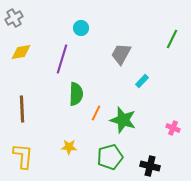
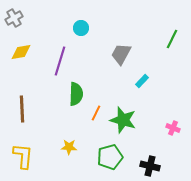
purple line: moved 2 px left, 2 px down
